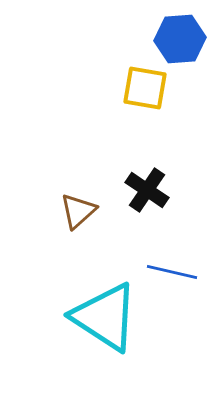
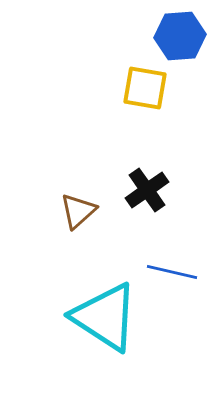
blue hexagon: moved 3 px up
black cross: rotated 21 degrees clockwise
